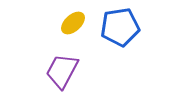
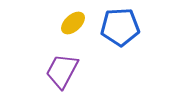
blue pentagon: rotated 6 degrees clockwise
